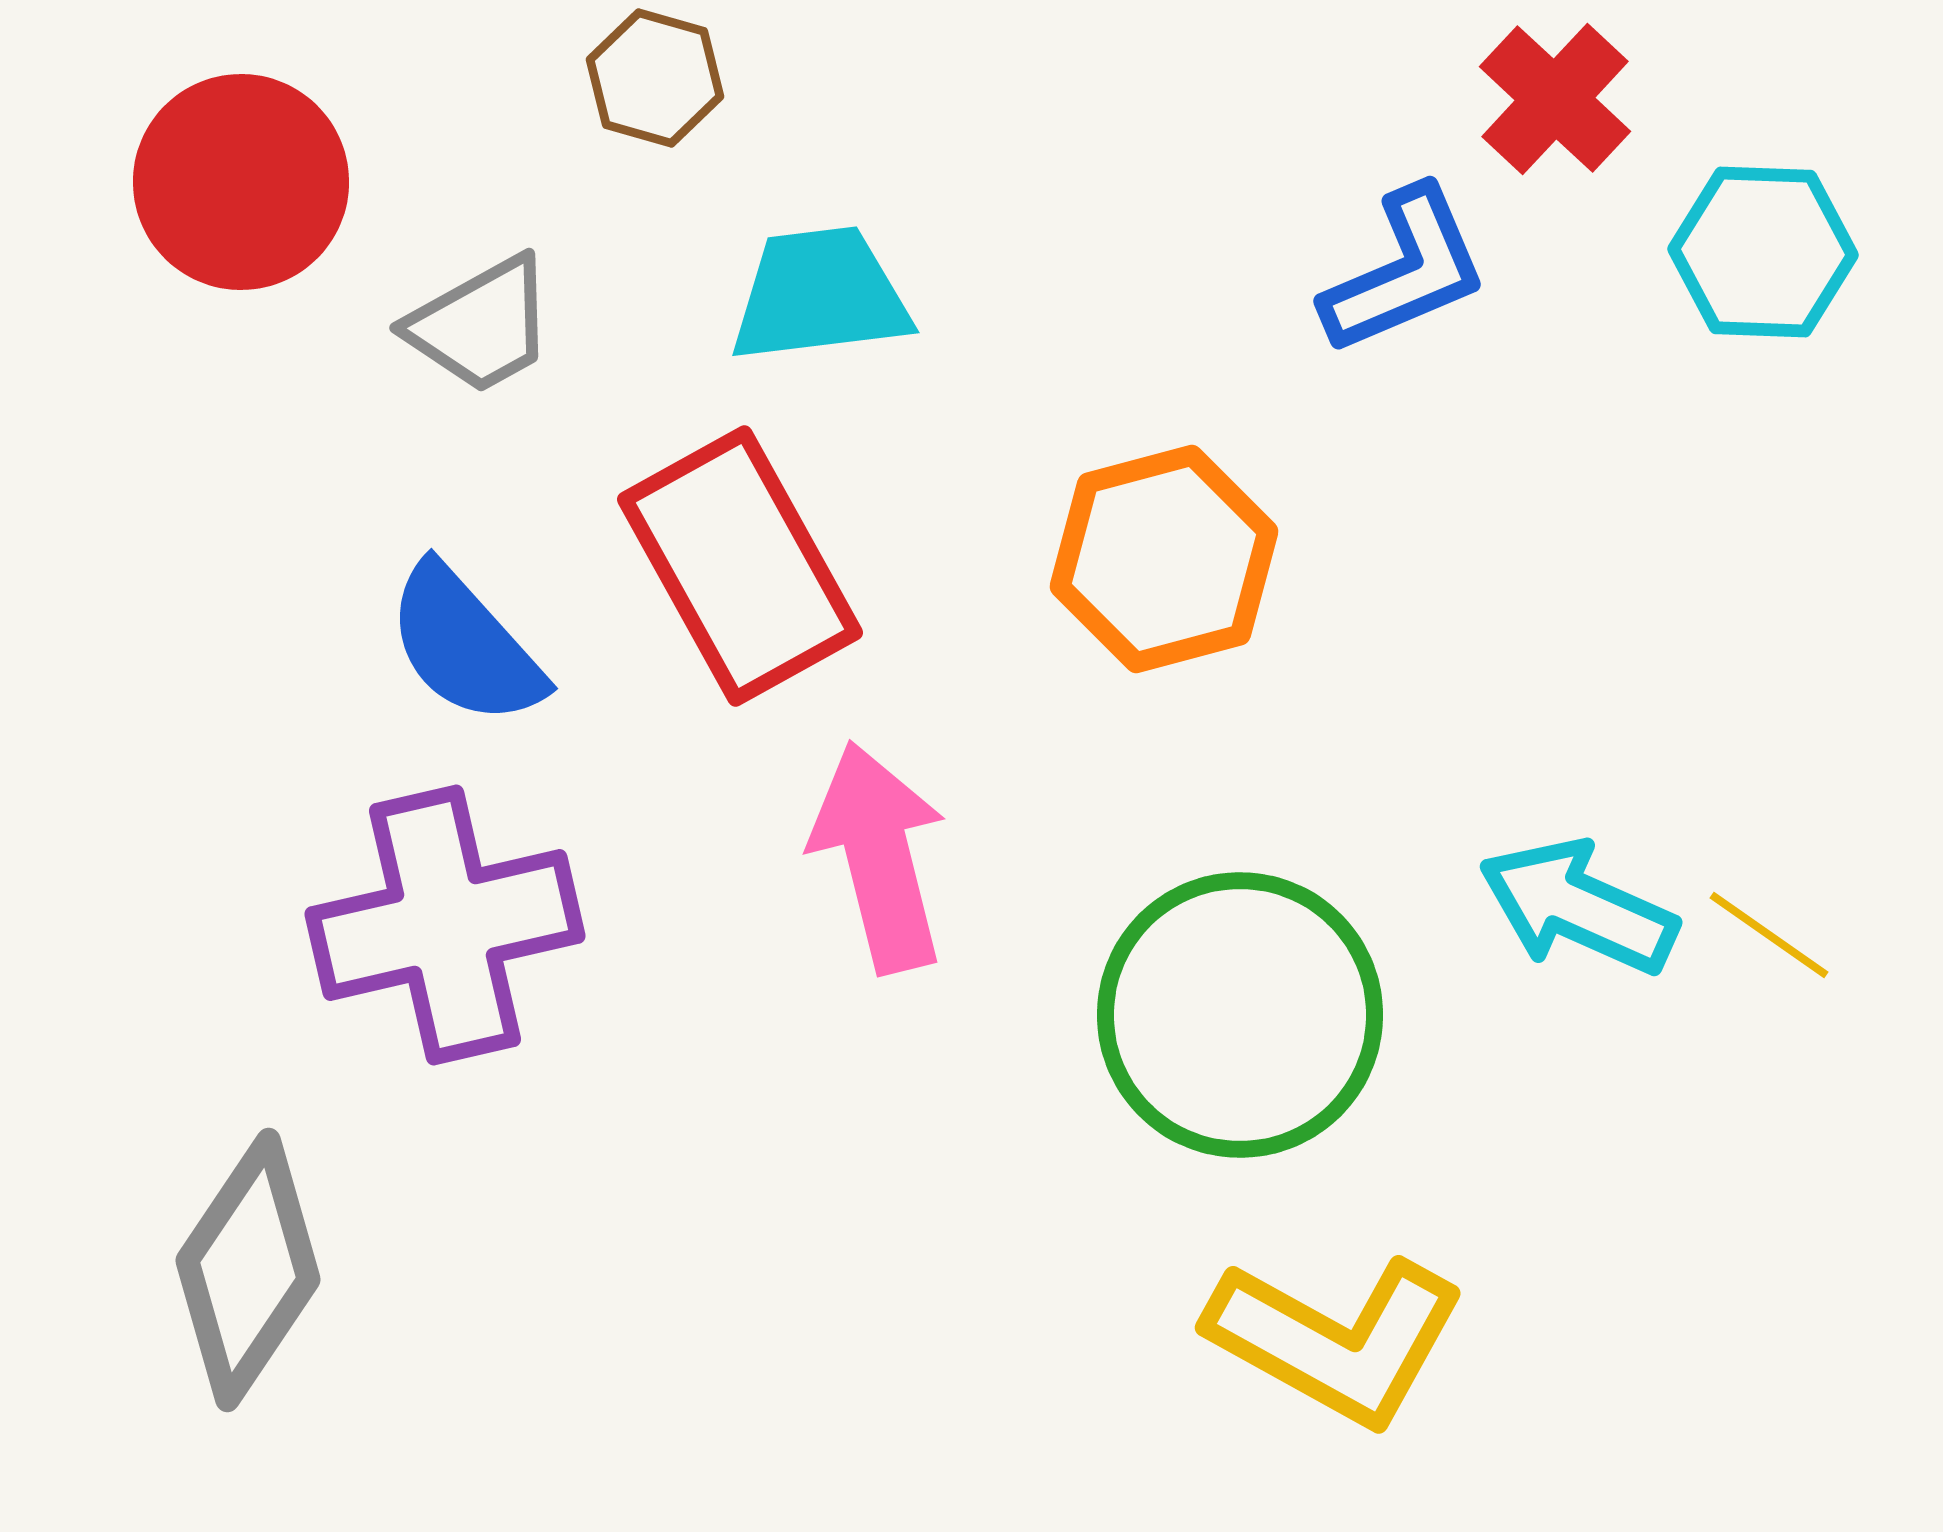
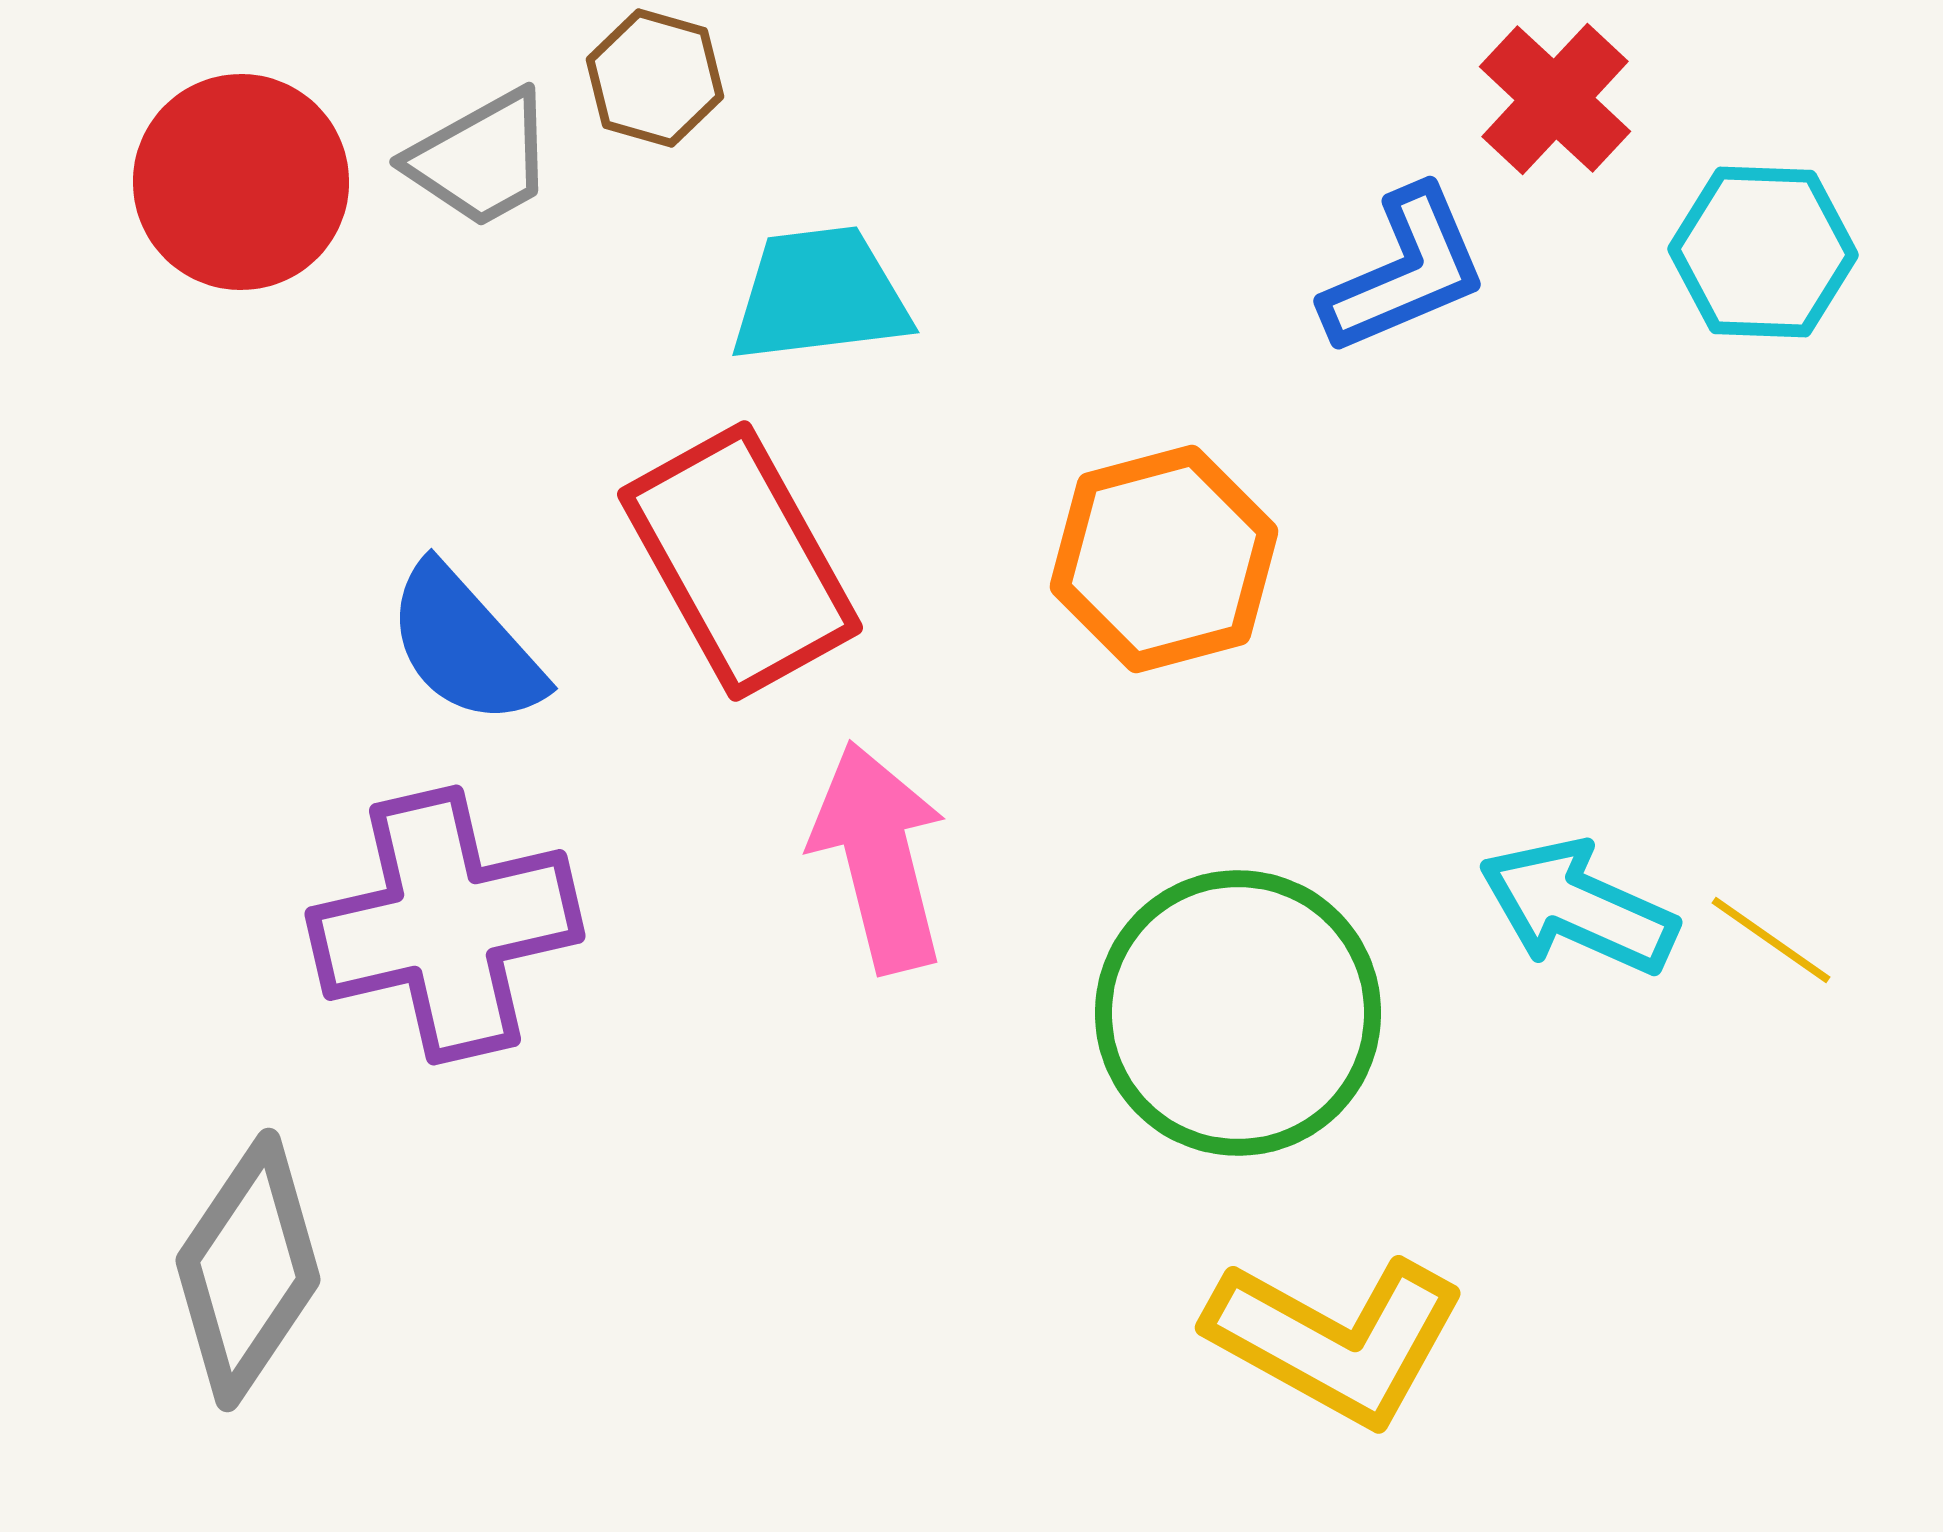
gray trapezoid: moved 166 px up
red rectangle: moved 5 px up
yellow line: moved 2 px right, 5 px down
green circle: moved 2 px left, 2 px up
